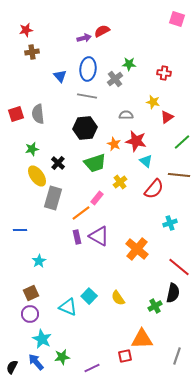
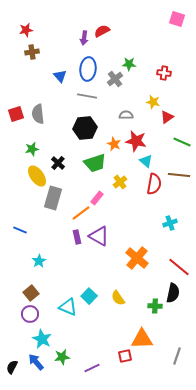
purple arrow at (84, 38): rotated 112 degrees clockwise
green line at (182, 142): rotated 66 degrees clockwise
red semicircle at (154, 189): moved 5 px up; rotated 30 degrees counterclockwise
blue line at (20, 230): rotated 24 degrees clockwise
orange cross at (137, 249): moved 9 px down
brown square at (31, 293): rotated 14 degrees counterclockwise
green cross at (155, 306): rotated 32 degrees clockwise
